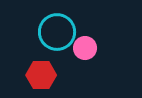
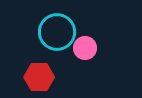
red hexagon: moved 2 px left, 2 px down
